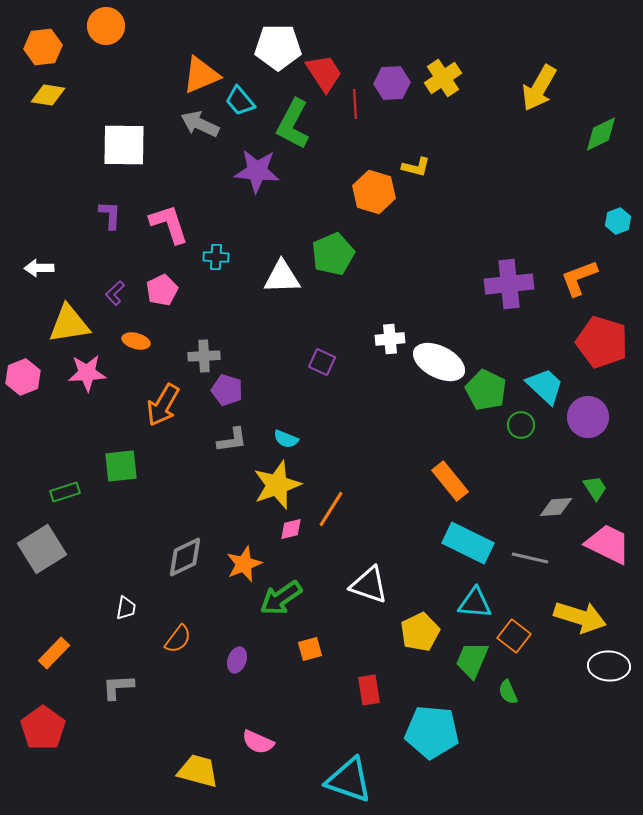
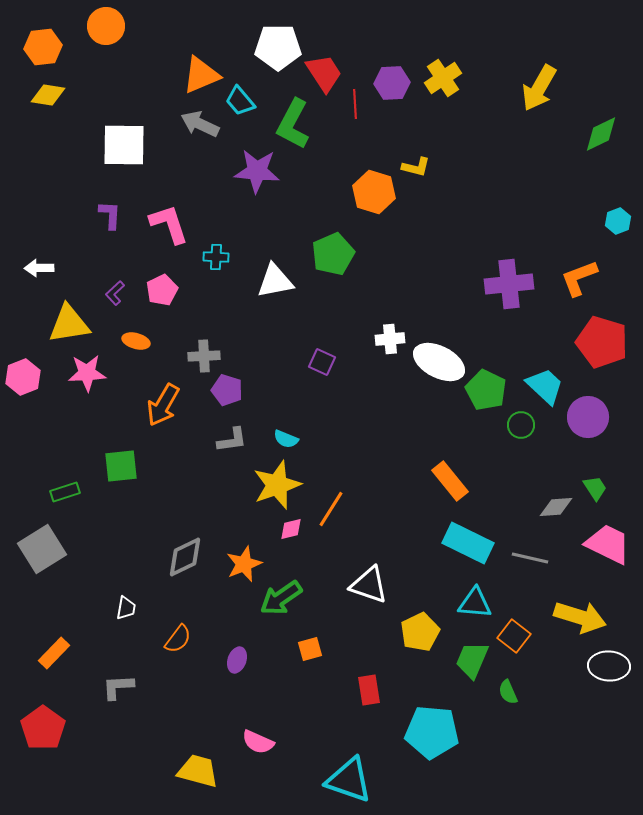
white triangle at (282, 277): moved 7 px left, 4 px down; rotated 9 degrees counterclockwise
